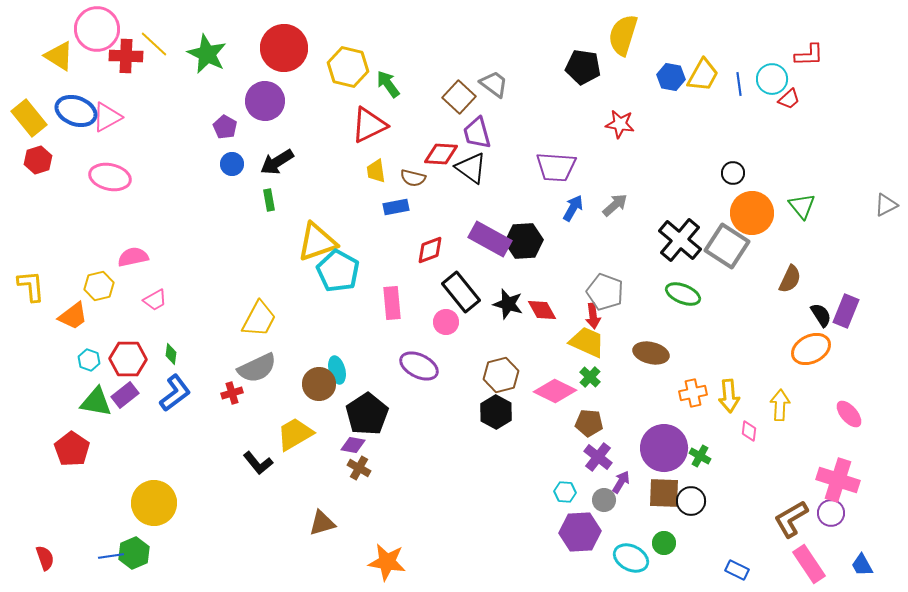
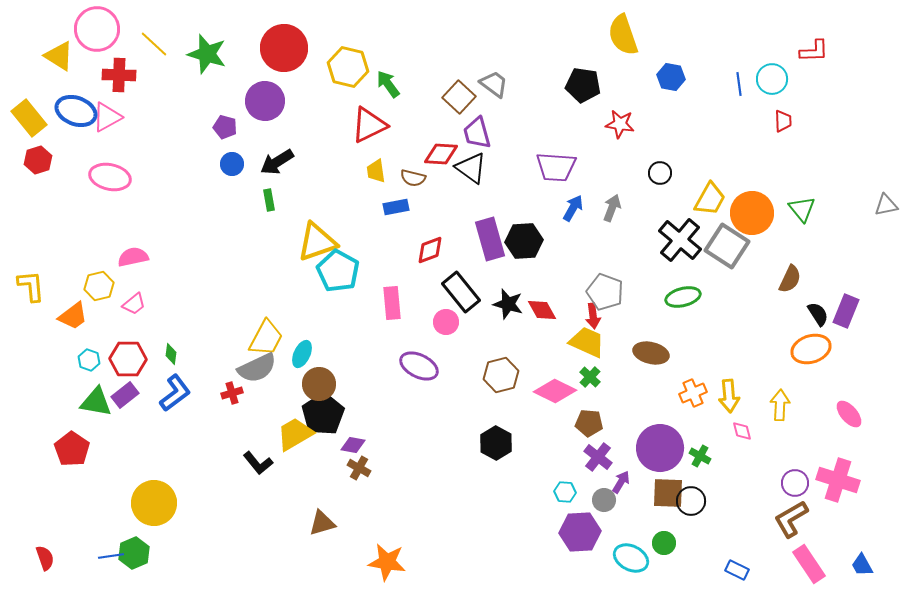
yellow semicircle at (623, 35): rotated 36 degrees counterclockwise
green star at (207, 54): rotated 9 degrees counterclockwise
red L-shape at (809, 55): moved 5 px right, 4 px up
red cross at (126, 56): moved 7 px left, 19 px down
black pentagon at (583, 67): moved 18 px down
yellow trapezoid at (703, 75): moved 7 px right, 124 px down
red trapezoid at (789, 99): moved 6 px left, 22 px down; rotated 50 degrees counterclockwise
purple pentagon at (225, 127): rotated 15 degrees counterclockwise
black circle at (733, 173): moved 73 px left
gray arrow at (615, 205): moved 3 px left, 3 px down; rotated 28 degrees counterclockwise
gray triangle at (886, 205): rotated 15 degrees clockwise
green triangle at (802, 206): moved 3 px down
purple rectangle at (490, 239): rotated 45 degrees clockwise
green ellipse at (683, 294): moved 3 px down; rotated 36 degrees counterclockwise
pink trapezoid at (155, 300): moved 21 px left, 4 px down; rotated 10 degrees counterclockwise
black semicircle at (821, 315): moved 3 px left, 1 px up
yellow trapezoid at (259, 319): moved 7 px right, 19 px down
orange ellipse at (811, 349): rotated 9 degrees clockwise
cyan ellipse at (337, 370): moved 35 px left, 16 px up; rotated 40 degrees clockwise
orange cross at (693, 393): rotated 12 degrees counterclockwise
black hexagon at (496, 412): moved 31 px down
black pentagon at (367, 414): moved 44 px left
pink diamond at (749, 431): moved 7 px left; rotated 20 degrees counterclockwise
purple circle at (664, 448): moved 4 px left
brown square at (664, 493): moved 4 px right
purple circle at (831, 513): moved 36 px left, 30 px up
